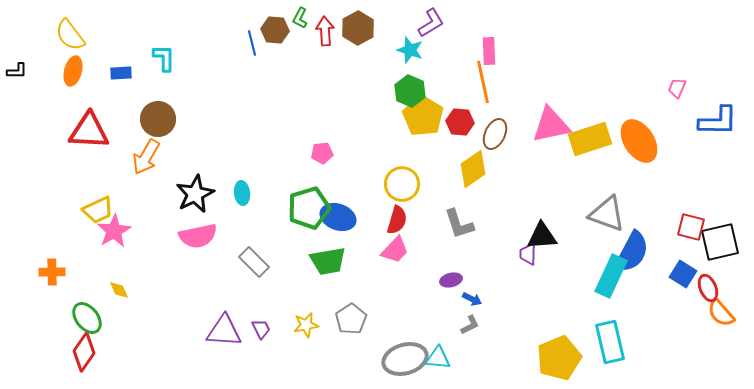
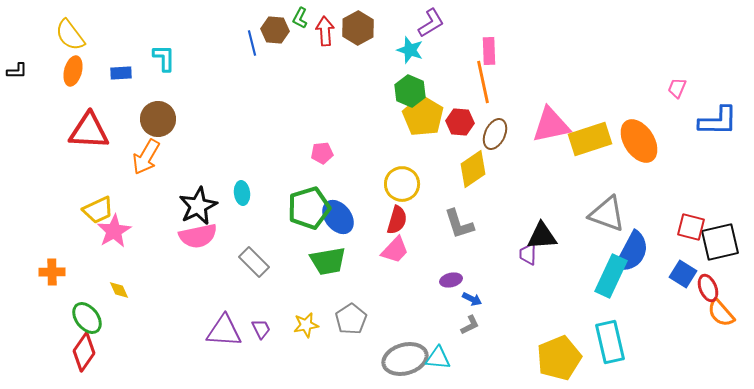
black star at (195, 194): moved 3 px right, 12 px down
blue ellipse at (338, 217): rotated 32 degrees clockwise
